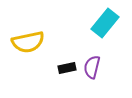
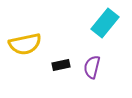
yellow semicircle: moved 3 px left, 2 px down
black rectangle: moved 6 px left, 3 px up
